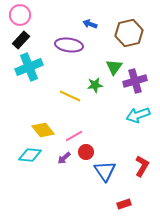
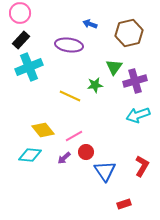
pink circle: moved 2 px up
